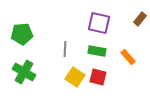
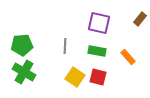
green pentagon: moved 11 px down
gray line: moved 3 px up
